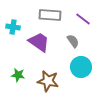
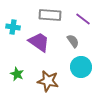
green star: moved 1 px left, 1 px up; rotated 16 degrees clockwise
